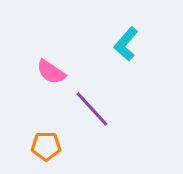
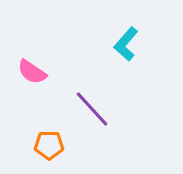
pink semicircle: moved 19 px left
orange pentagon: moved 3 px right, 1 px up
